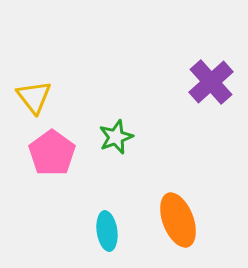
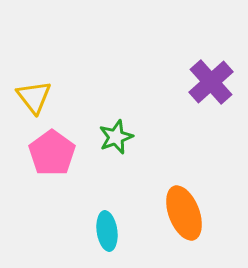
orange ellipse: moved 6 px right, 7 px up
